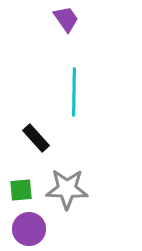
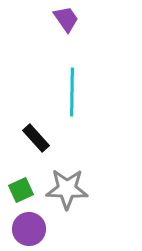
cyan line: moved 2 px left
green square: rotated 20 degrees counterclockwise
